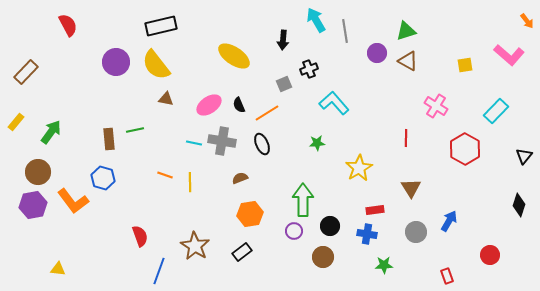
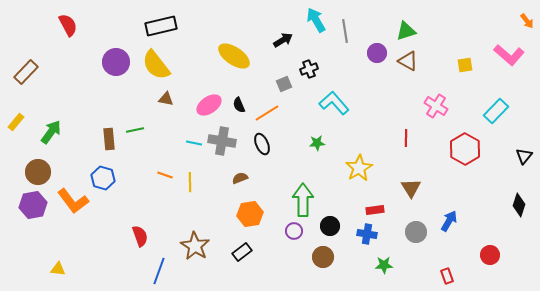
black arrow at (283, 40): rotated 126 degrees counterclockwise
